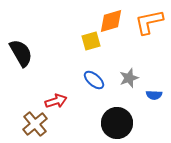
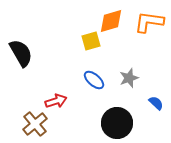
orange L-shape: rotated 20 degrees clockwise
blue semicircle: moved 2 px right, 8 px down; rotated 140 degrees counterclockwise
